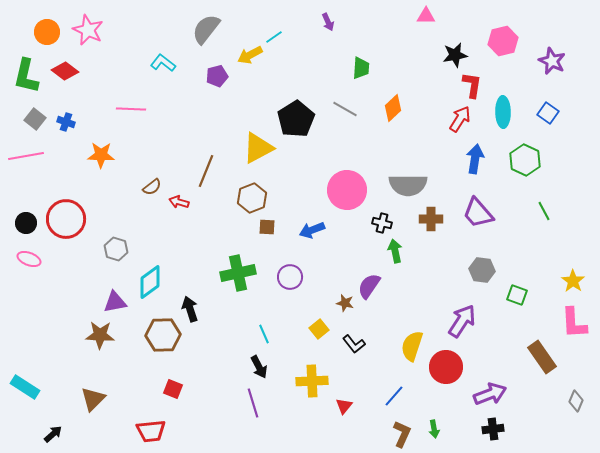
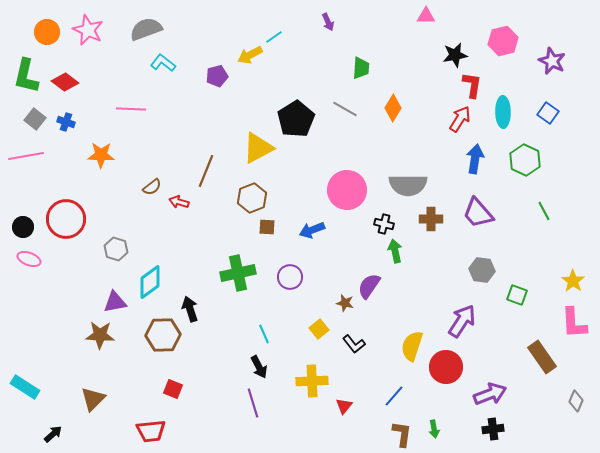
gray semicircle at (206, 29): moved 60 px left; rotated 32 degrees clockwise
red diamond at (65, 71): moved 11 px down
orange diamond at (393, 108): rotated 16 degrees counterclockwise
black circle at (26, 223): moved 3 px left, 4 px down
black cross at (382, 223): moved 2 px right, 1 px down
brown L-shape at (402, 434): rotated 16 degrees counterclockwise
